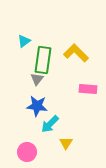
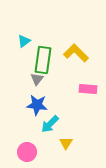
blue star: moved 1 px up
